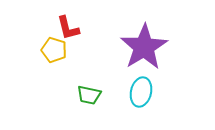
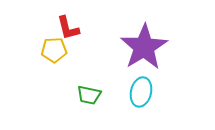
yellow pentagon: rotated 20 degrees counterclockwise
